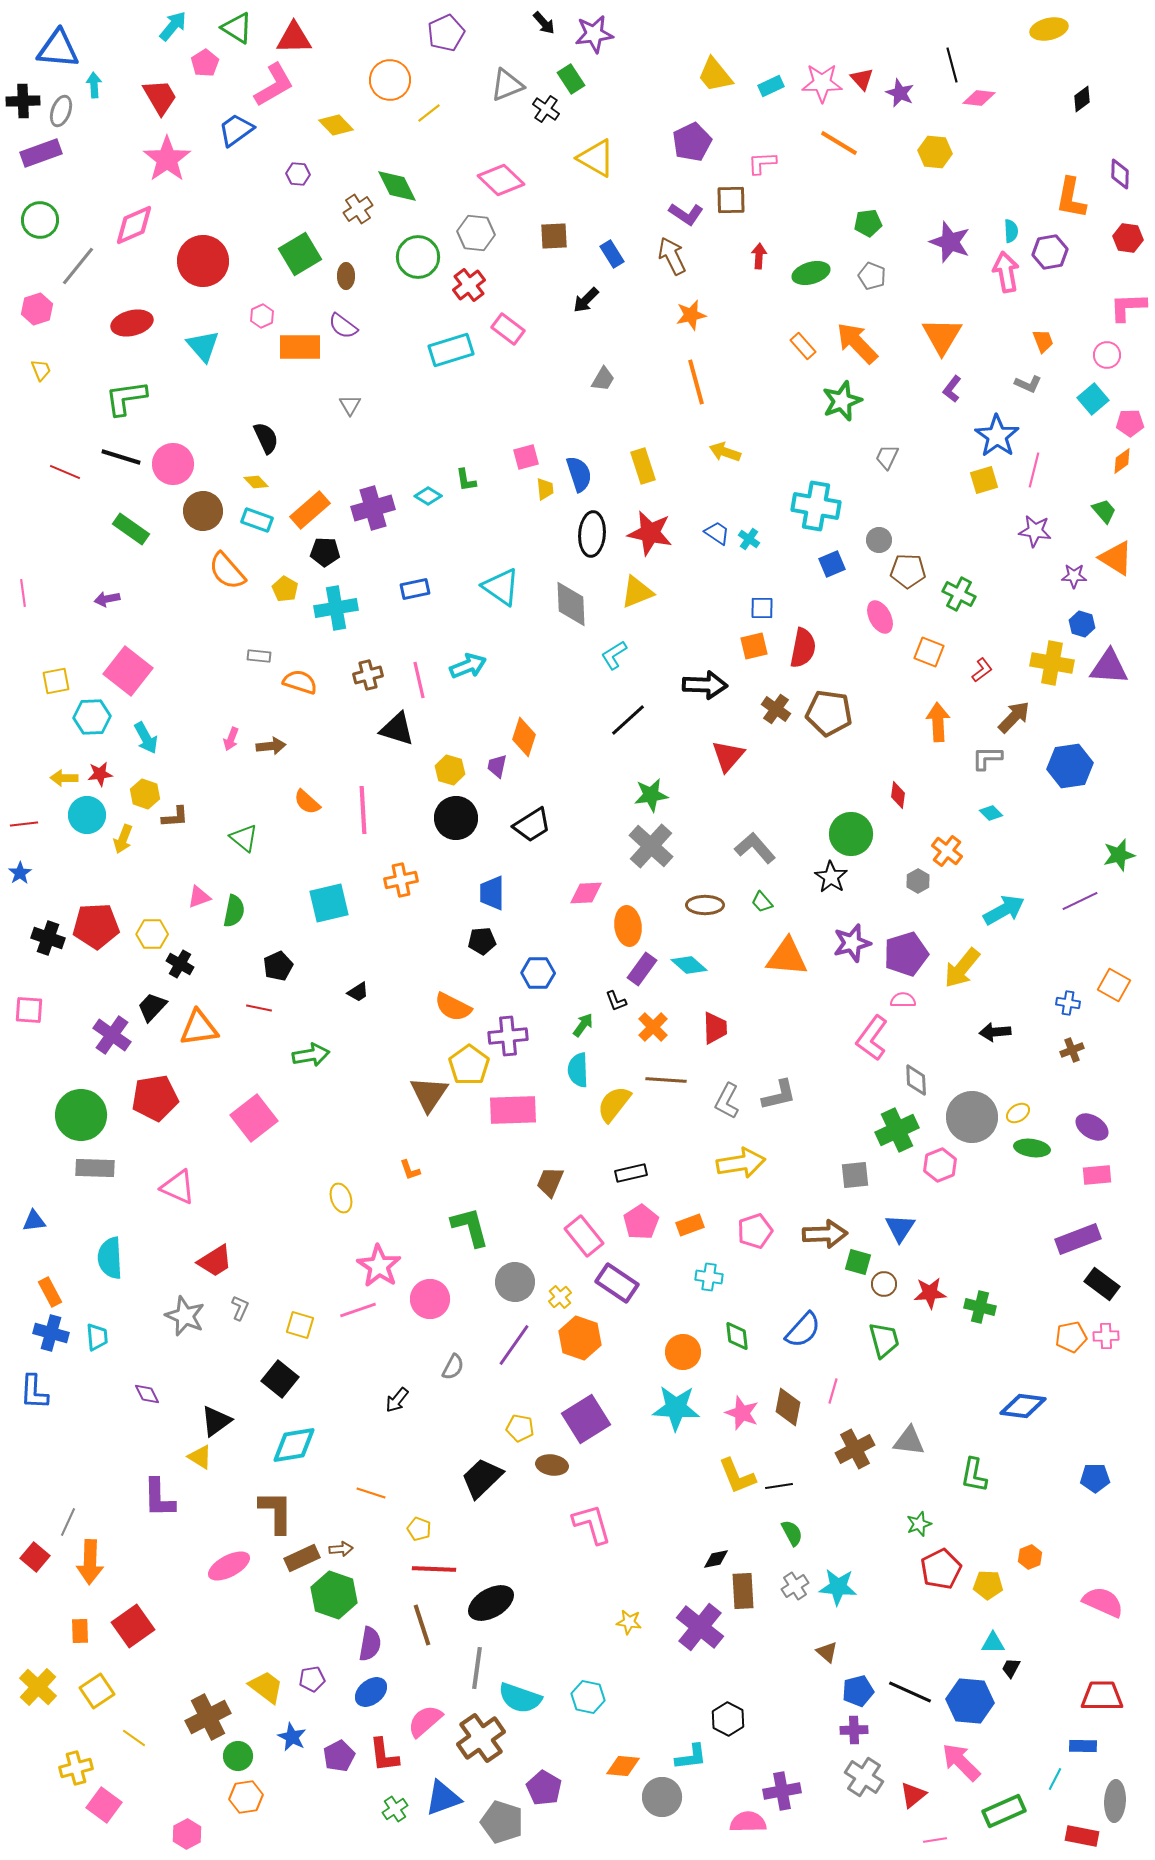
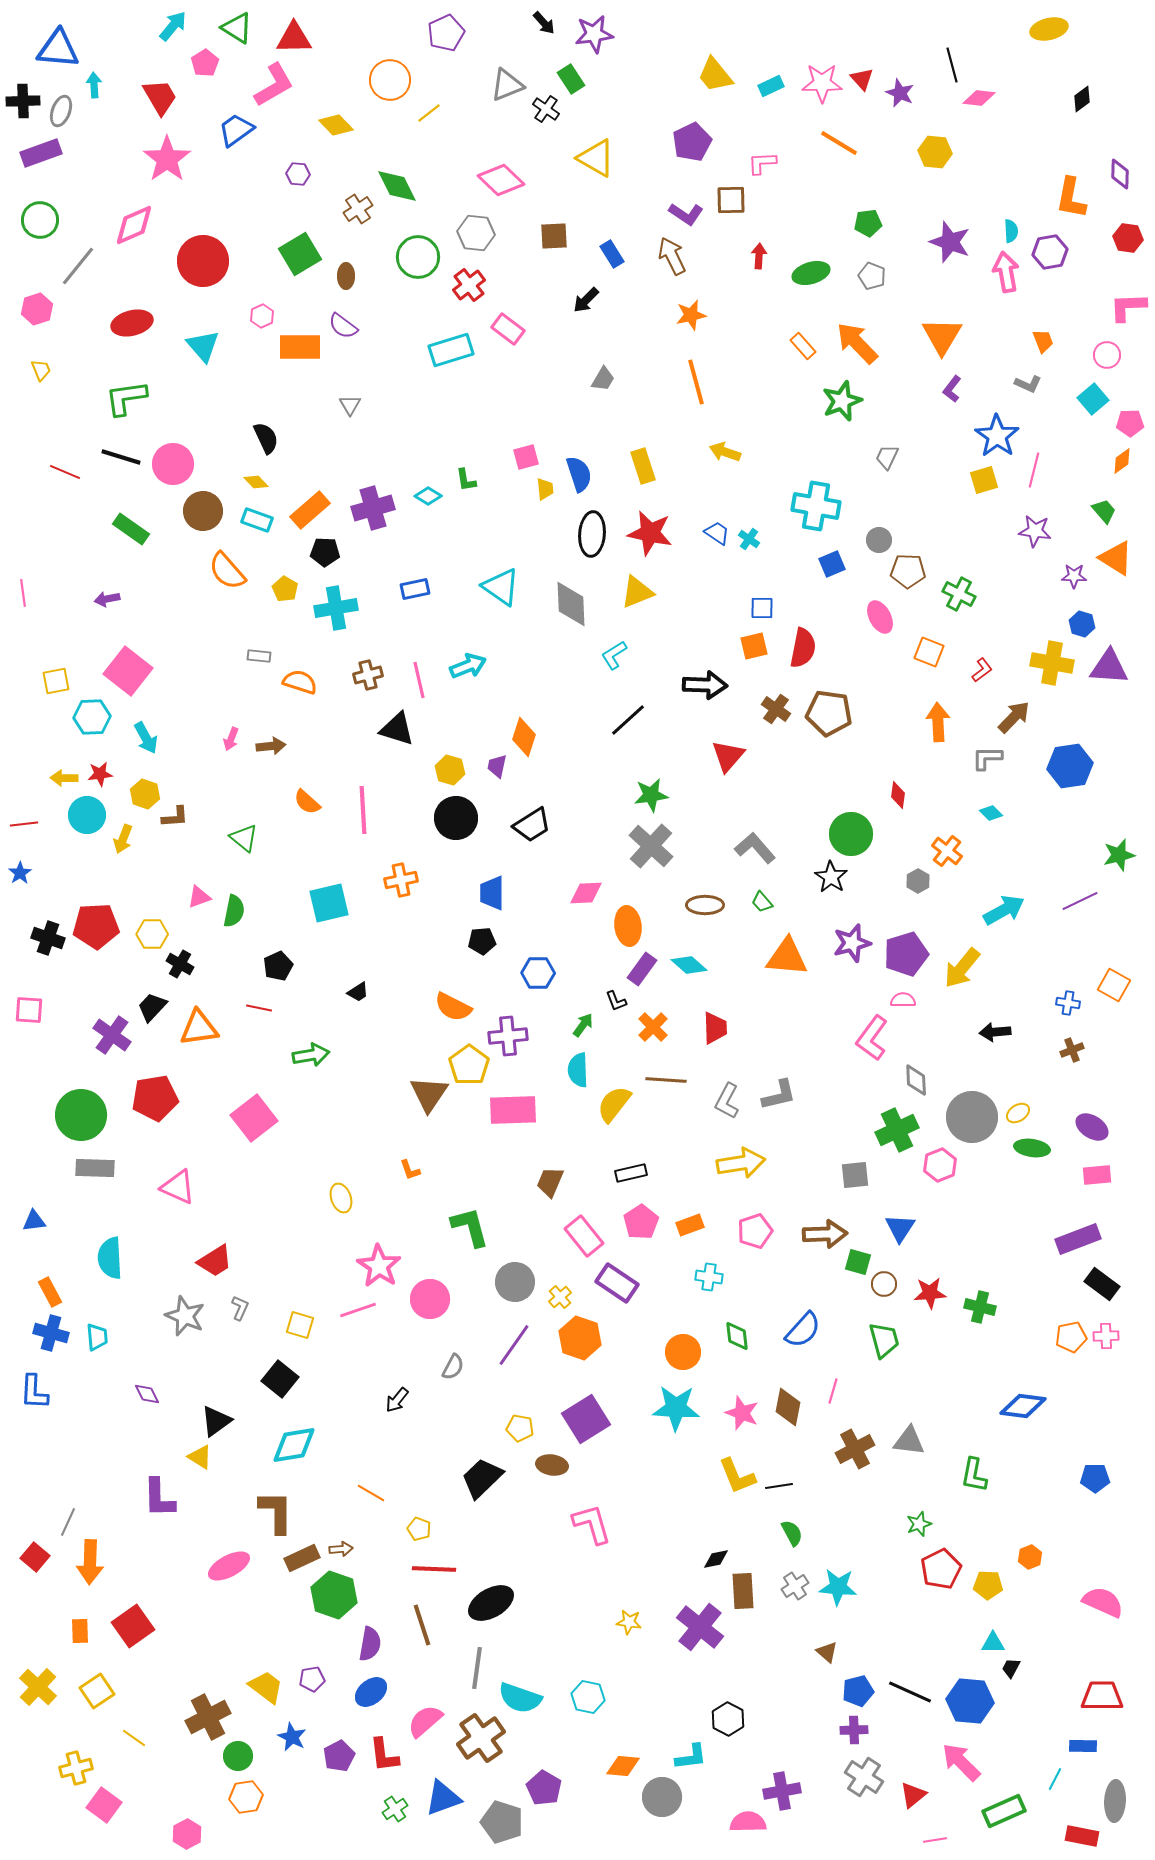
orange line at (371, 1493): rotated 12 degrees clockwise
